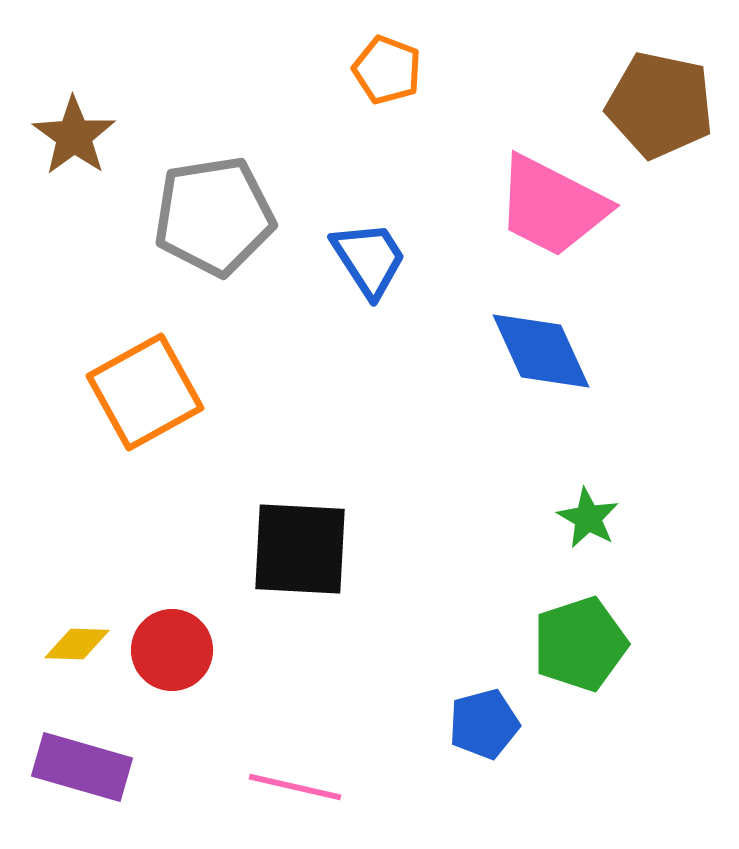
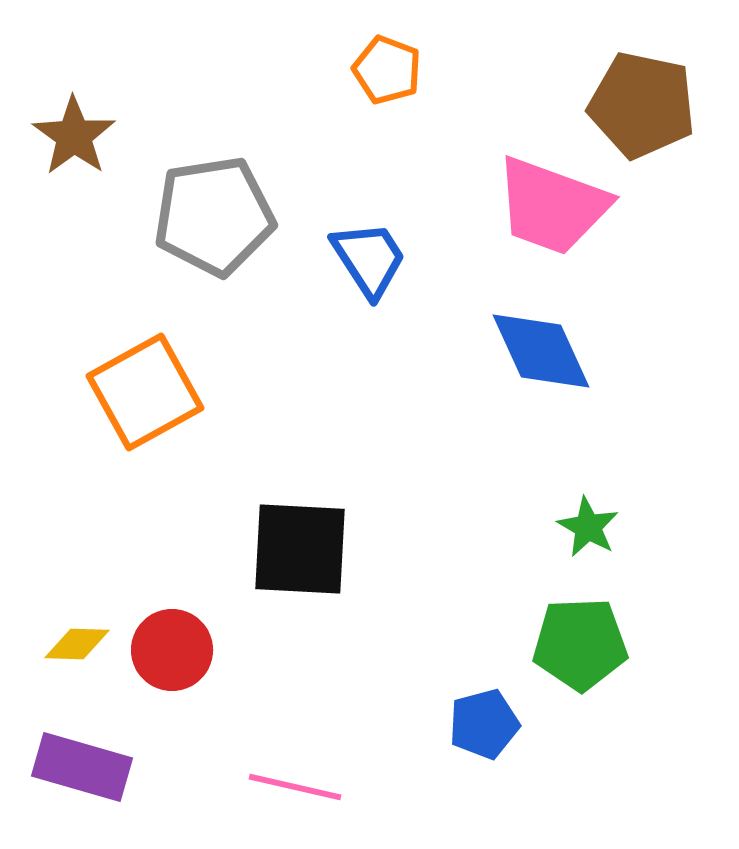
brown pentagon: moved 18 px left
pink trapezoid: rotated 7 degrees counterclockwise
green star: moved 9 px down
green pentagon: rotated 16 degrees clockwise
